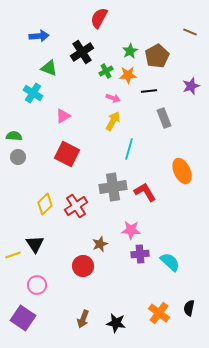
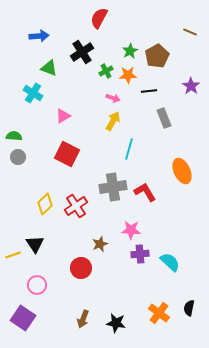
purple star: rotated 18 degrees counterclockwise
red circle: moved 2 px left, 2 px down
